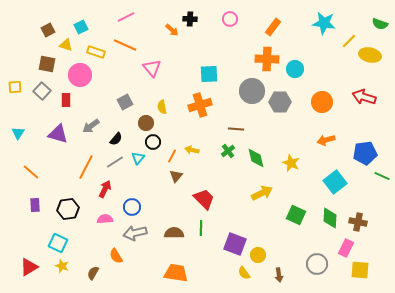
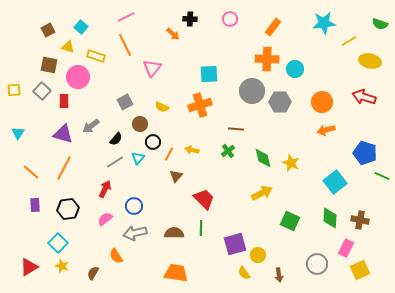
cyan star at (324, 23): rotated 15 degrees counterclockwise
cyan square at (81, 27): rotated 24 degrees counterclockwise
orange arrow at (172, 30): moved 1 px right, 4 px down
yellow line at (349, 41): rotated 14 degrees clockwise
yellow triangle at (66, 45): moved 2 px right, 2 px down
orange line at (125, 45): rotated 40 degrees clockwise
yellow rectangle at (96, 52): moved 4 px down
yellow ellipse at (370, 55): moved 6 px down
brown square at (47, 64): moved 2 px right, 1 px down
pink triangle at (152, 68): rotated 18 degrees clockwise
pink circle at (80, 75): moved 2 px left, 2 px down
yellow square at (15, 87): moved 1 px left, 3 px down
red rectangle at (66, 100): moved 2 px left, 1 px down
yellow semicircle at (162, 107): rotated 56 degrees counterclockwise
brown circle at (146, 123): moved 6 px left, 1 px down
purple triangle at (58, 134): moved 5 px right
orange arrow at (326, 140): moved 10 px up
blue pentagon at (365, 153): rotated 25 degrees clockwise
orange line at (172, 156): moved 3 px left, 2 px up
green diamond at (256, 158): moved 7 px right
orange line at (86, 167): moved 22 px left, 1 px down
blue circle at (132, 207): moved 2 px right, 1 px up
green square at (296, 215): moved 6 px left, 6 px down
pink semicircle at (105, 219): rotated 35 degrees counterclockwise
brown cross at (358, 222): moved 2 px right, 2 px up
cyan square at (58, 243): rotated 18 degrees clockwise
purple square at (235, 244): rotated 35 degrees counterclockwise
yellow square at (360, 270): rotated 30 degrees counterclockwise
